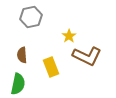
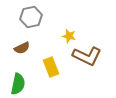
yellow star: rotated 24 degrees counterclockwise
brown semicircle: moved 7 px up; rotated 112 degrees counterclockwise
